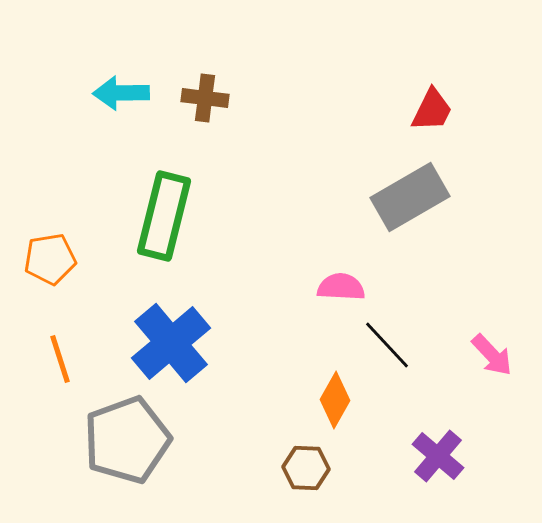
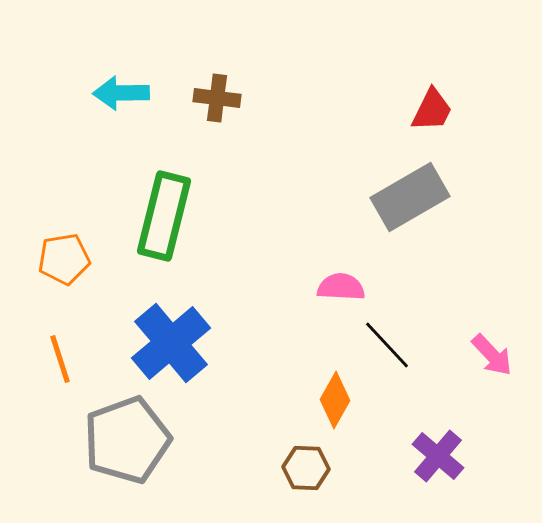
brown cross: moved 12 px right
orange pentagon: moved 14 px right
